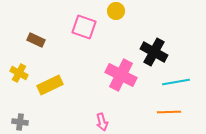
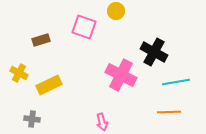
brown rectangle: moved 5 px right; rotated 42 degrees counterclockwise
yellow rectangle: moved 1 px left
gray cross: moved 12 px right, 3 px up
